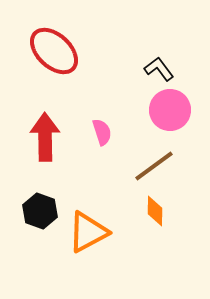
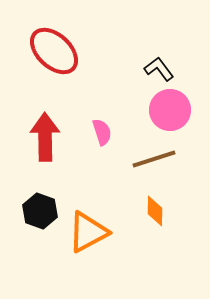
brown line: moved 7 px up; rotated 18 degrees clockwise
